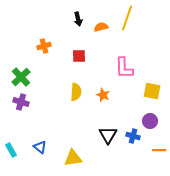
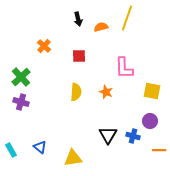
orange cross: rotated 32 degrees counterclockwise
orange star: moved 3 px right, 3 px up
